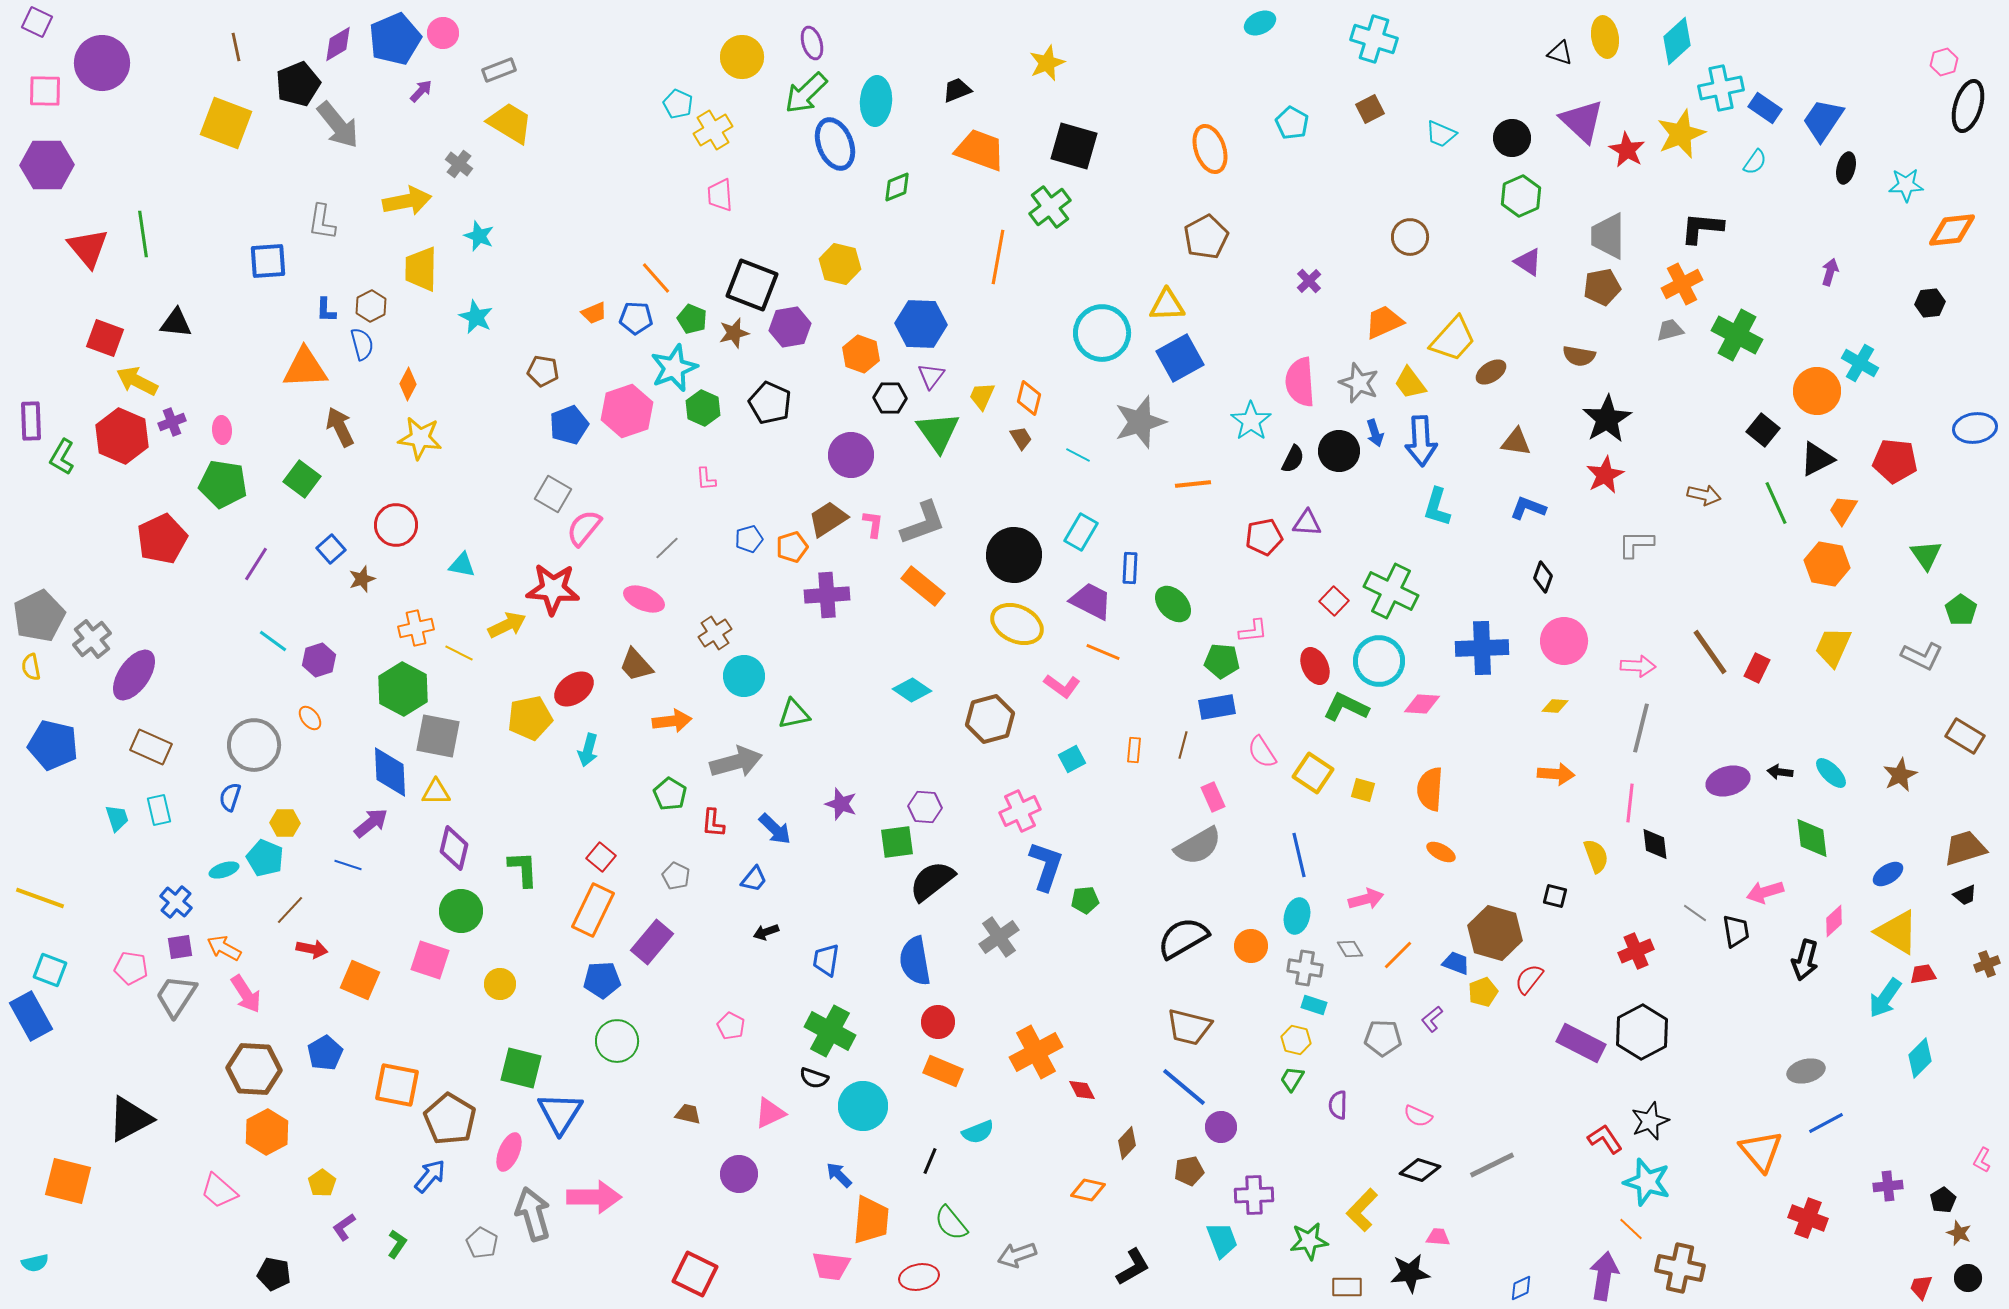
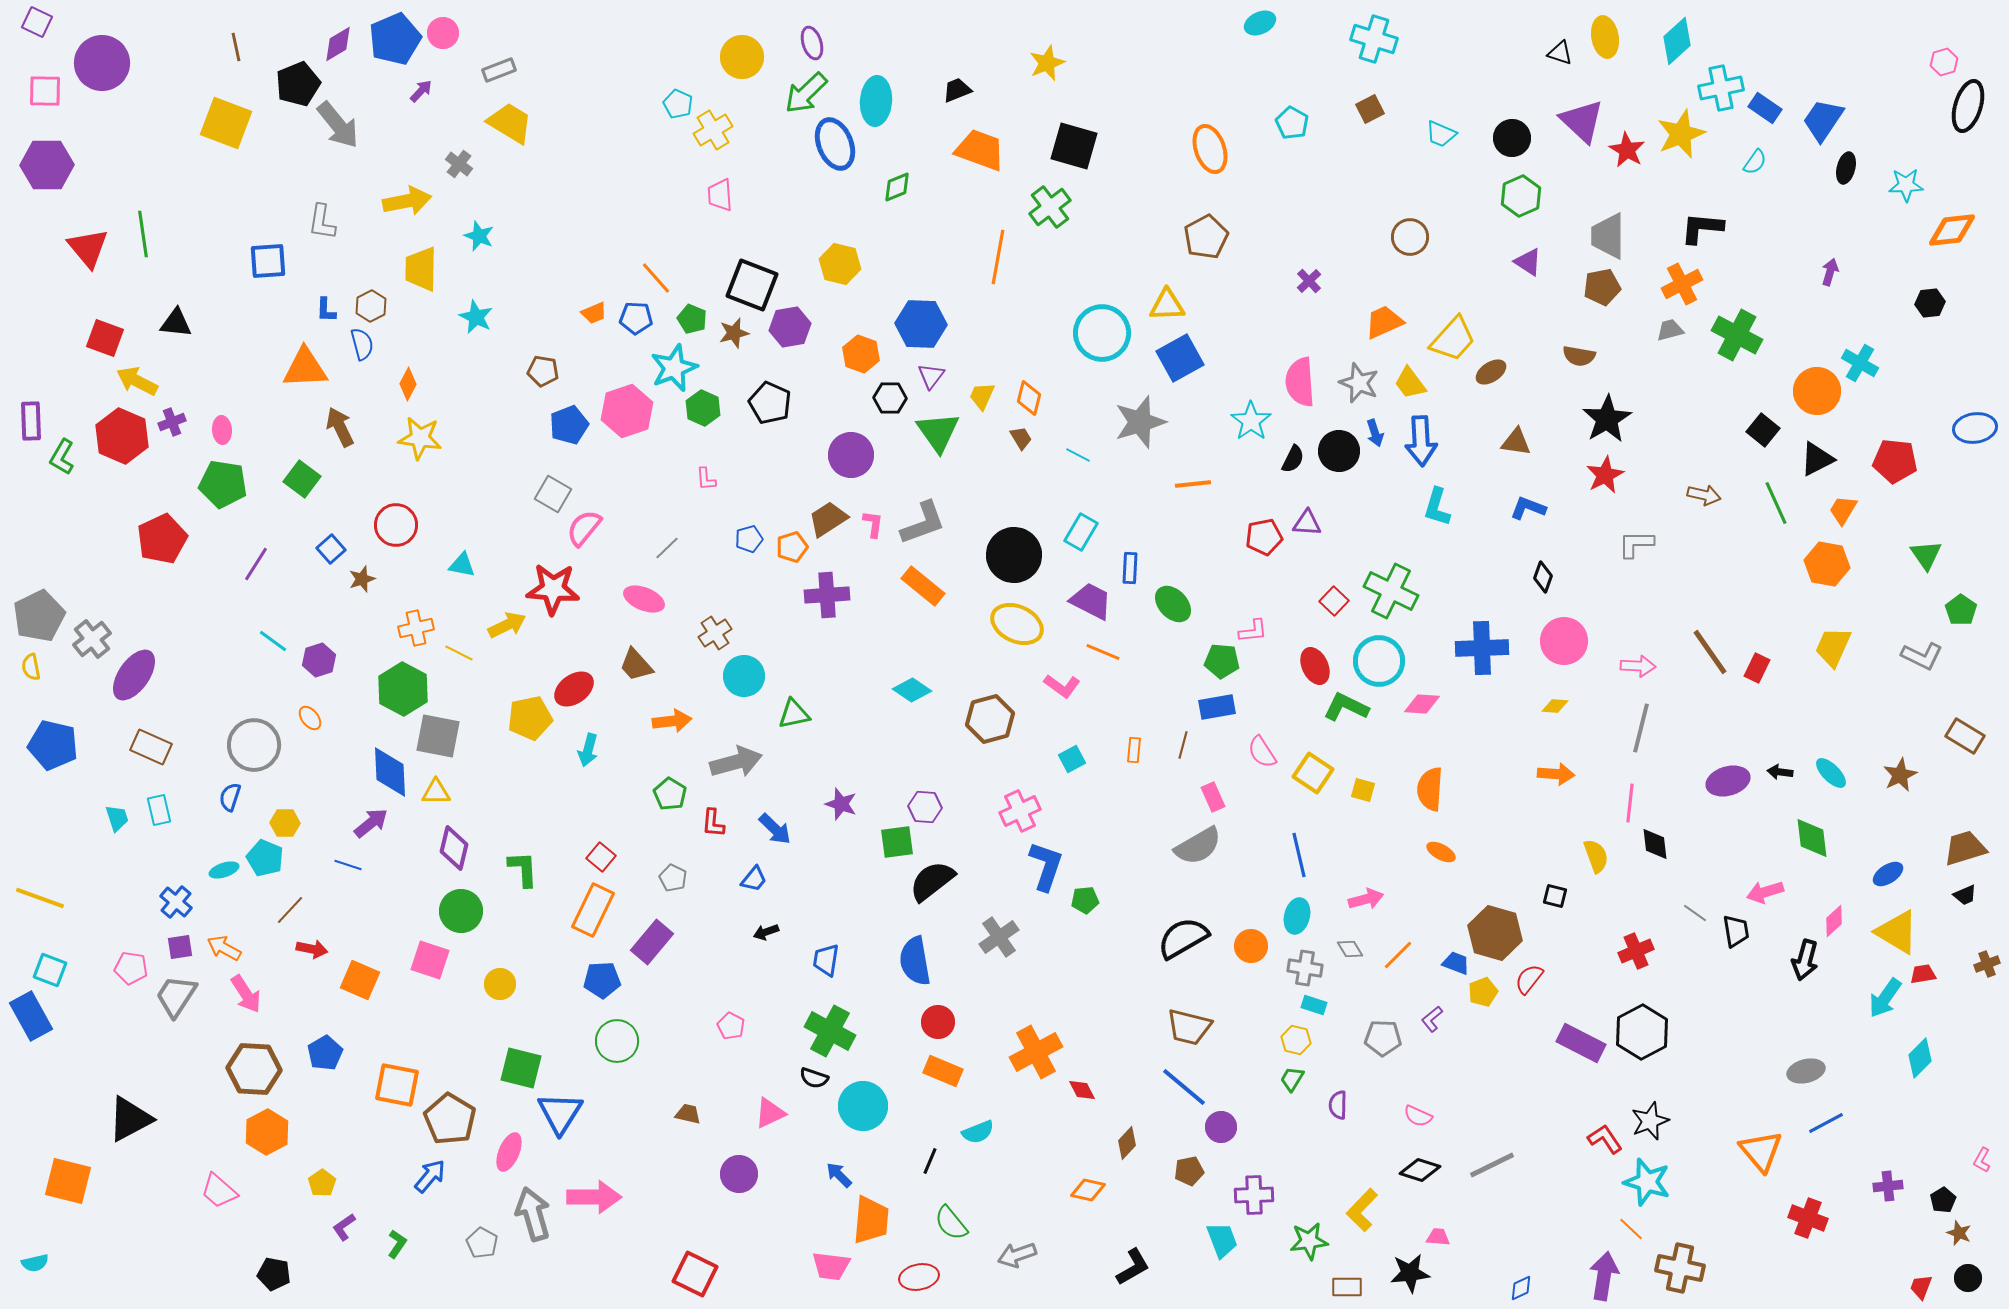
gray pentagon at (676, 876): moved 3 px left, 2 px down
